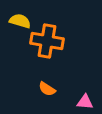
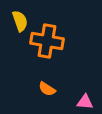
yellow semicircle: rotated 55 degrees clockwise
